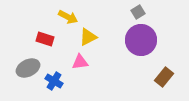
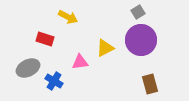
yellow triangle: moved 17 px right, 11 px down
brown rectangle: moved 14 px left, 7 px down; rotated 54 degrees counterclockwise
